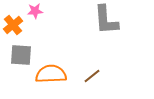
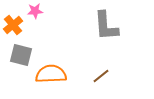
gray L-shape: moved 6 px down
gray square: rotated 10 degrees clockwise
brown line: moved 9 px right
